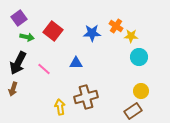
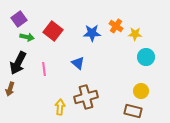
purple square: moved 1 px down
yellow star: moved 4 px right, 2 px up
cyan circle: moved 7 px right
blue triangle: moved 2 px right; rotated 40 degrees clockwise
pink line: rotated 40 degrees clockwise
brown arrow: moved 3 px left
yellow arrow: rotated 14 degrees clockwise
brown rectangle: rotated 48 degrees clockwise
